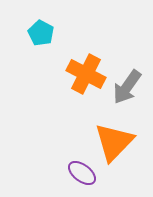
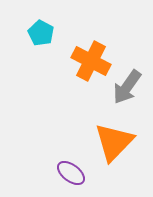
orange cross: moved 5 px right, 13 px up
purple ellipse: moved 11 px left
